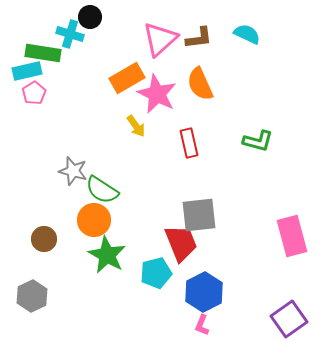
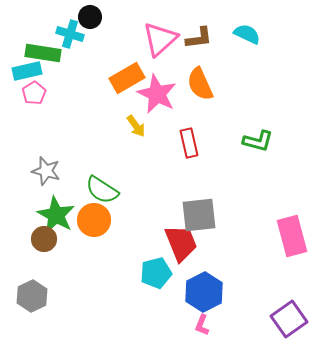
gray star: moved 27 px left
green star: moved 51 px left, 40 px up
